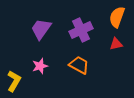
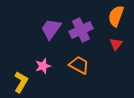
orange semicircle: moved 1 px left, 1 px up
purple trapezoid: moved 10 px right
red triangle: rotated 40 degrees counterclockwise
pink star: moved 3 px right
yellow L-shape: moved 7 px right, 1 px down
